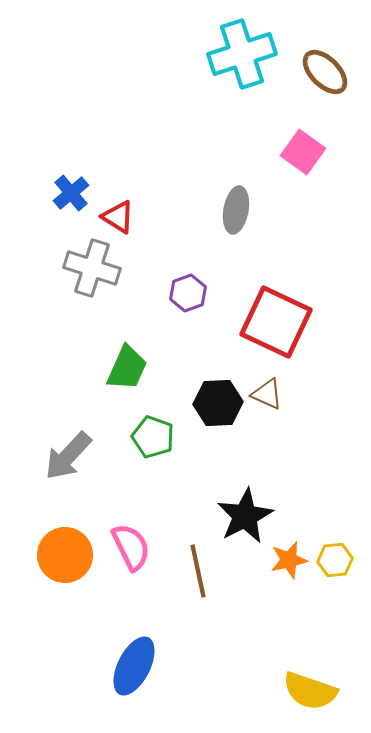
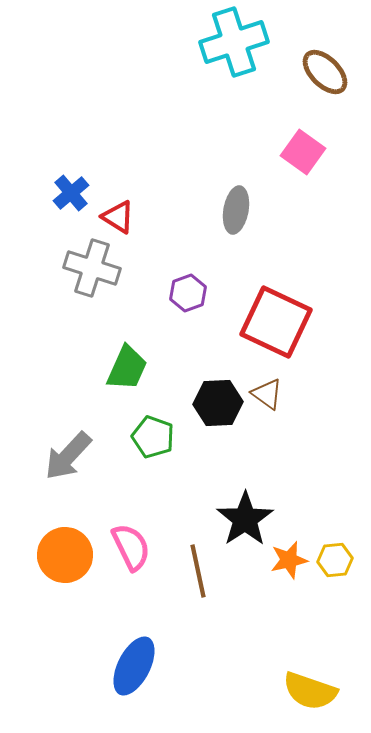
cyan cross: moved 8 px left, 12 px up
brown triangle: rotated 12 degrees clockwise
black star: moved 3 px down; rotated 6 degrees counterclockwise
